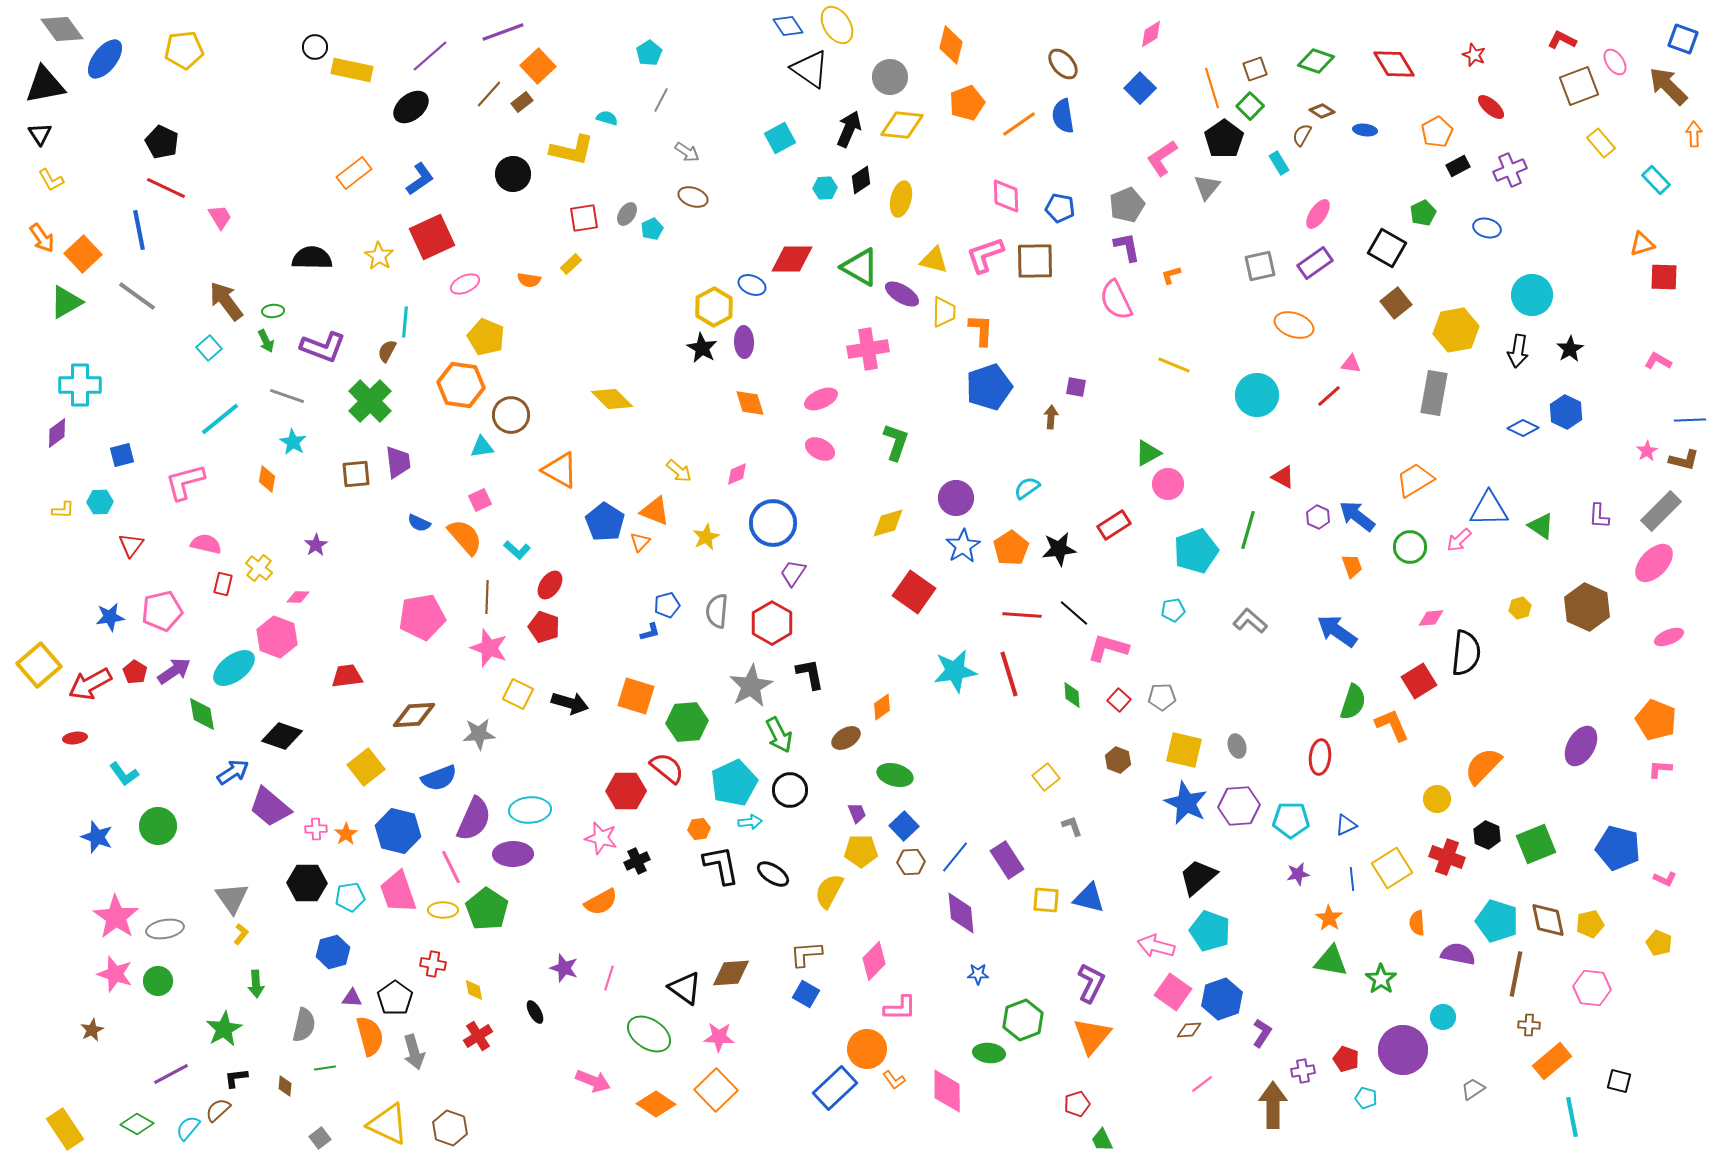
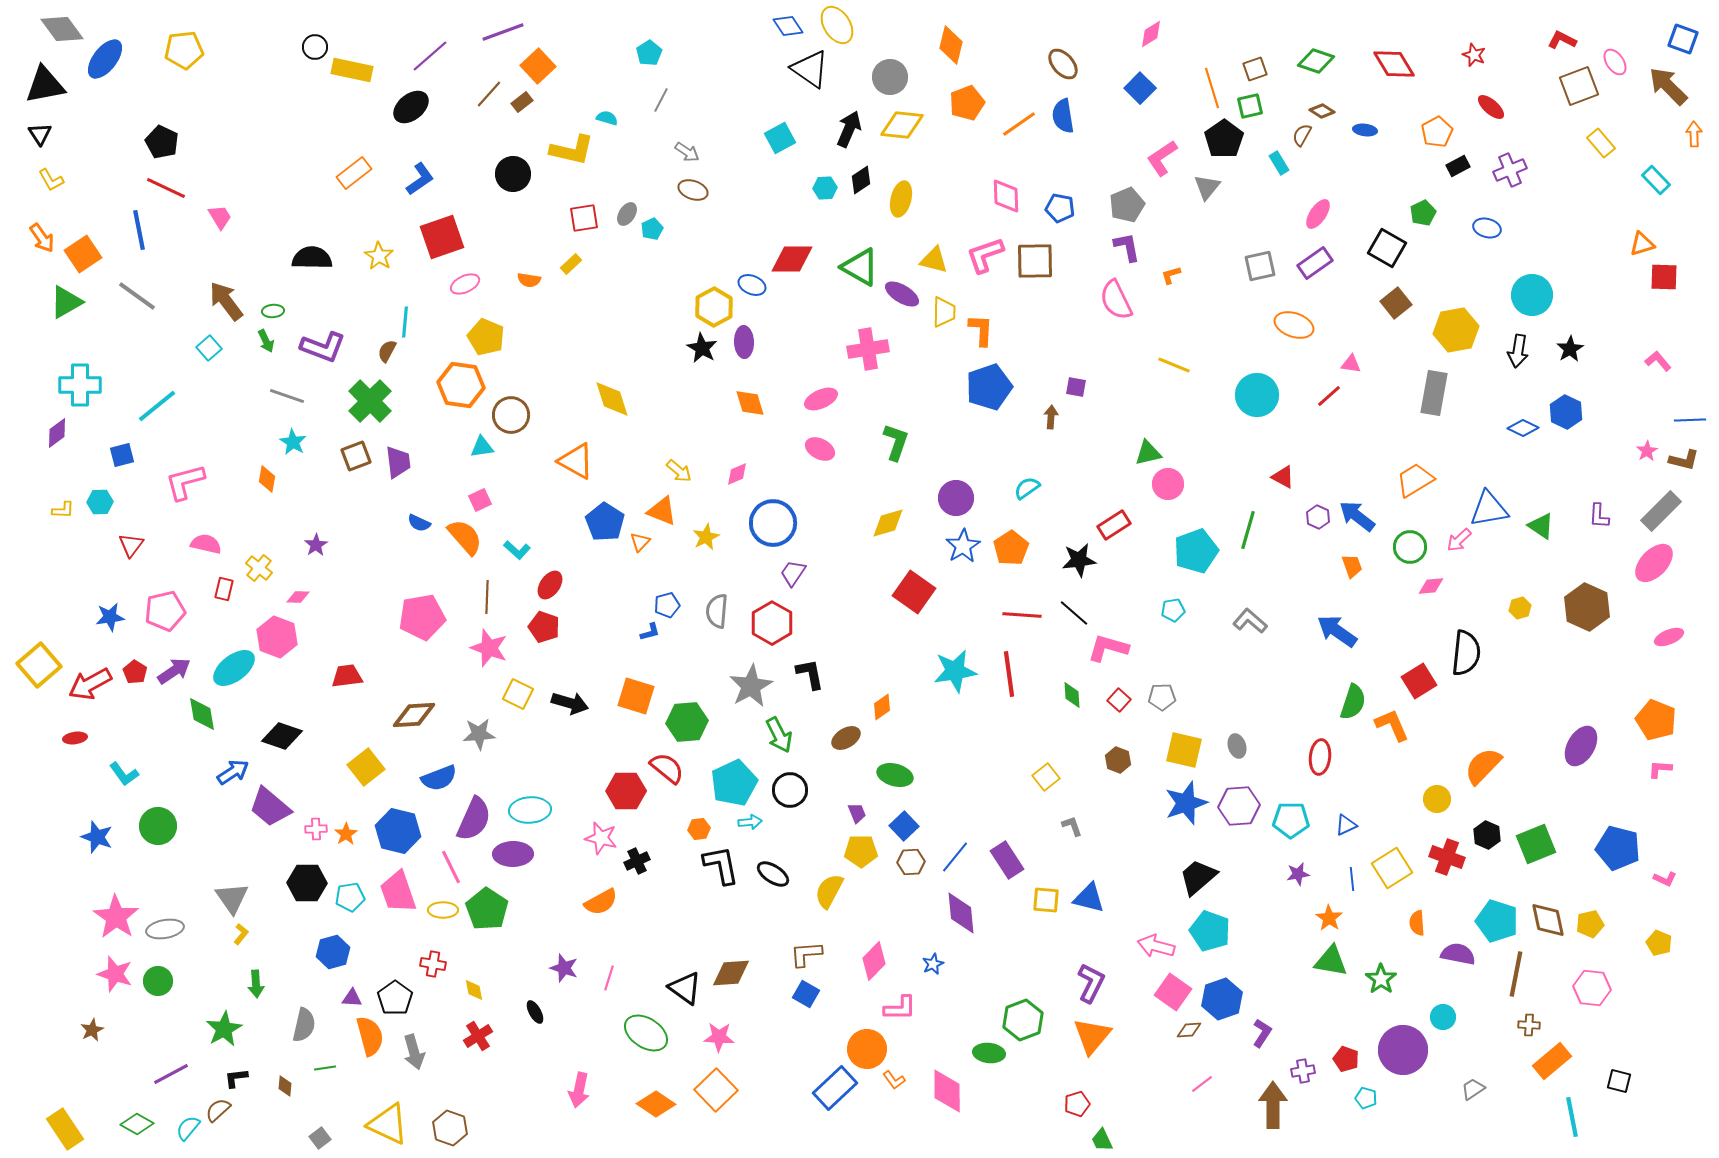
green square at (1250, 106): rotated 32 degrees clockwise
brown ellipse at (693, 197): moved 7 px up
red square at (432, 237): moved 10 px right; rotated 6 degrees clockwise
orange square at (83, 254): rotated 9 degrees clockwise
pink L-shape at (1658, 361): rotated 20 degrees clockwise
yellow diamond at (612, 399): rotated 27 degrees clockwise
cyan line at (220, 419): moved 63 px left, 13 px up
green triangle at (1148, 453): rotated 16 degrees clockwise
orange triangle at (560, 470): moved 16 px right, 9 px up
brown square at (356, 474): moved 18 px up; rotated 16 degrees counterclockwise
blue triangle at (1489, 509): rotated 9 degrees counterclockwise
orange triangle at (655, 511): moved 7 px right
black star at (1059, 549): moved 20 px right, 11 px down
red rectangle at (223, 584): moved 1 px right, 5 px down
pink pentagon at (162, 611): moved 3 px right
pink diamond at (1431, 618): moved 32 px up
red line at (1009, 674): rotated 9 degrees clockwise
blue star at (1186, 803): rotated 27 degrees clockwise
blue star at (978, 974): moved 45 px left, 10 px up; rotated 25 degrees counterclockwise
green ellipse at (649, 1034): moved 3 px left, 1 px up
pink arrow at (593, 1081): moved 14 px left, 9 px down; rotated 80 degrees clockwise
